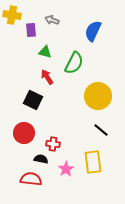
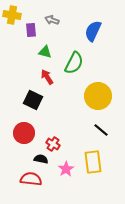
red cross: rotated 24 degrees clockwise
